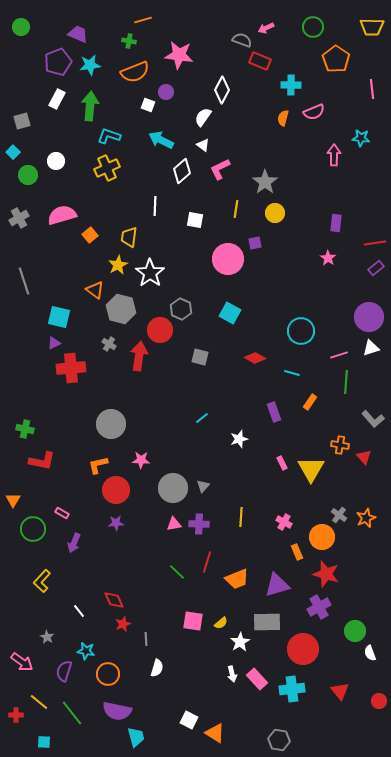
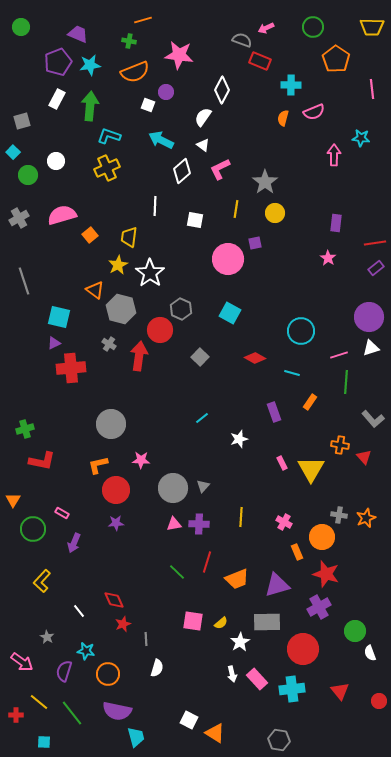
gray square at (200, 357): rotated 30 degrees clockwise
green cross at (25, 429): rotated 30 degrees counterclockwise
gray cross at (339, 515): rotated 28 degrees counterclockwise
